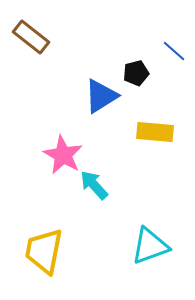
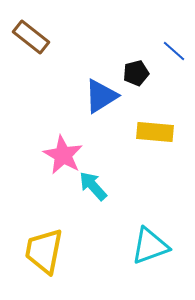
cyan arrow: moved 1 px left, 1 px down
